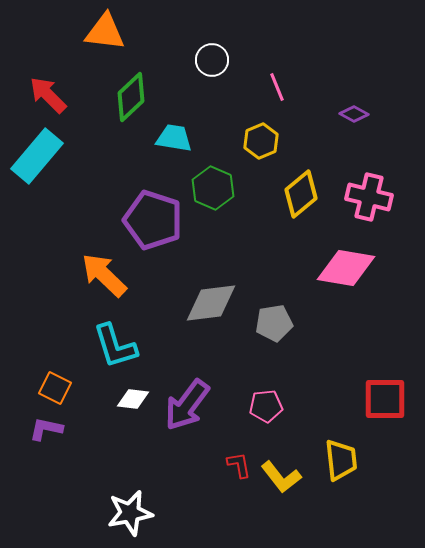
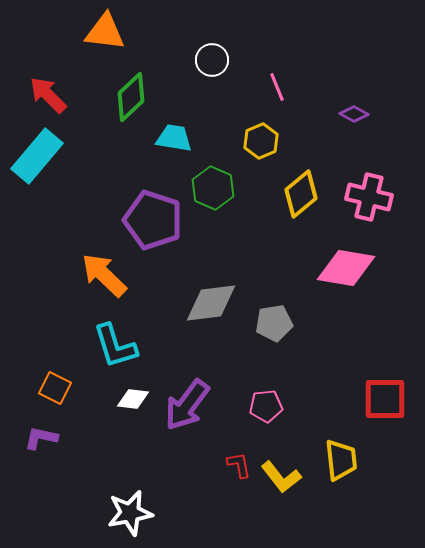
purple L-shape: moved 5 px left, 9 px down
